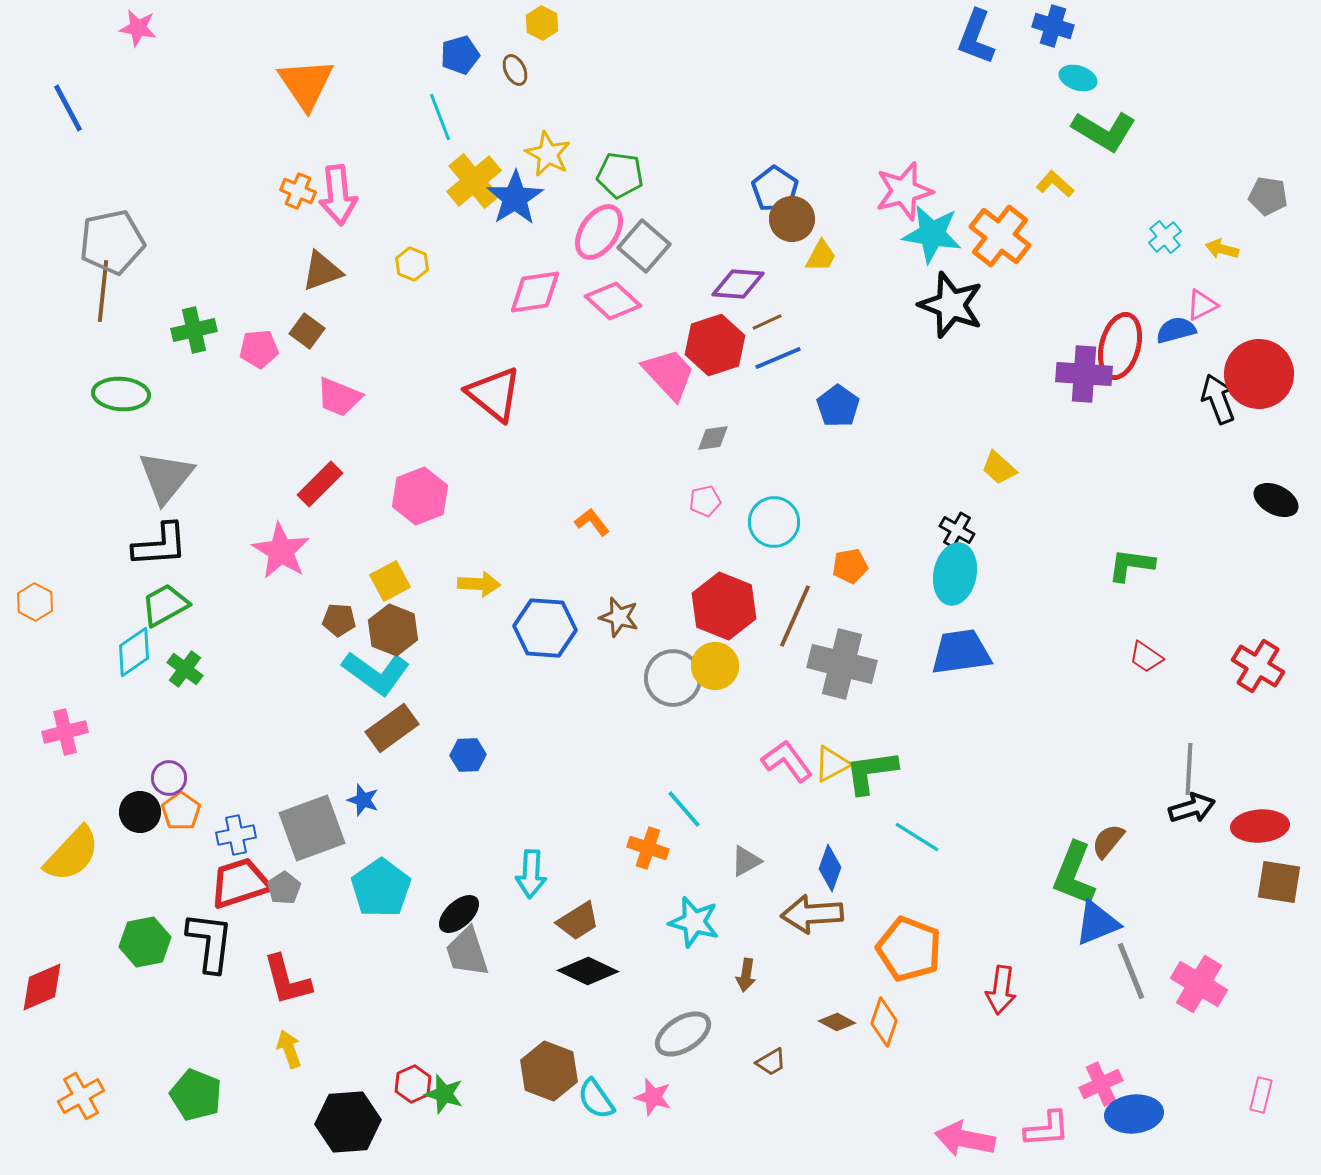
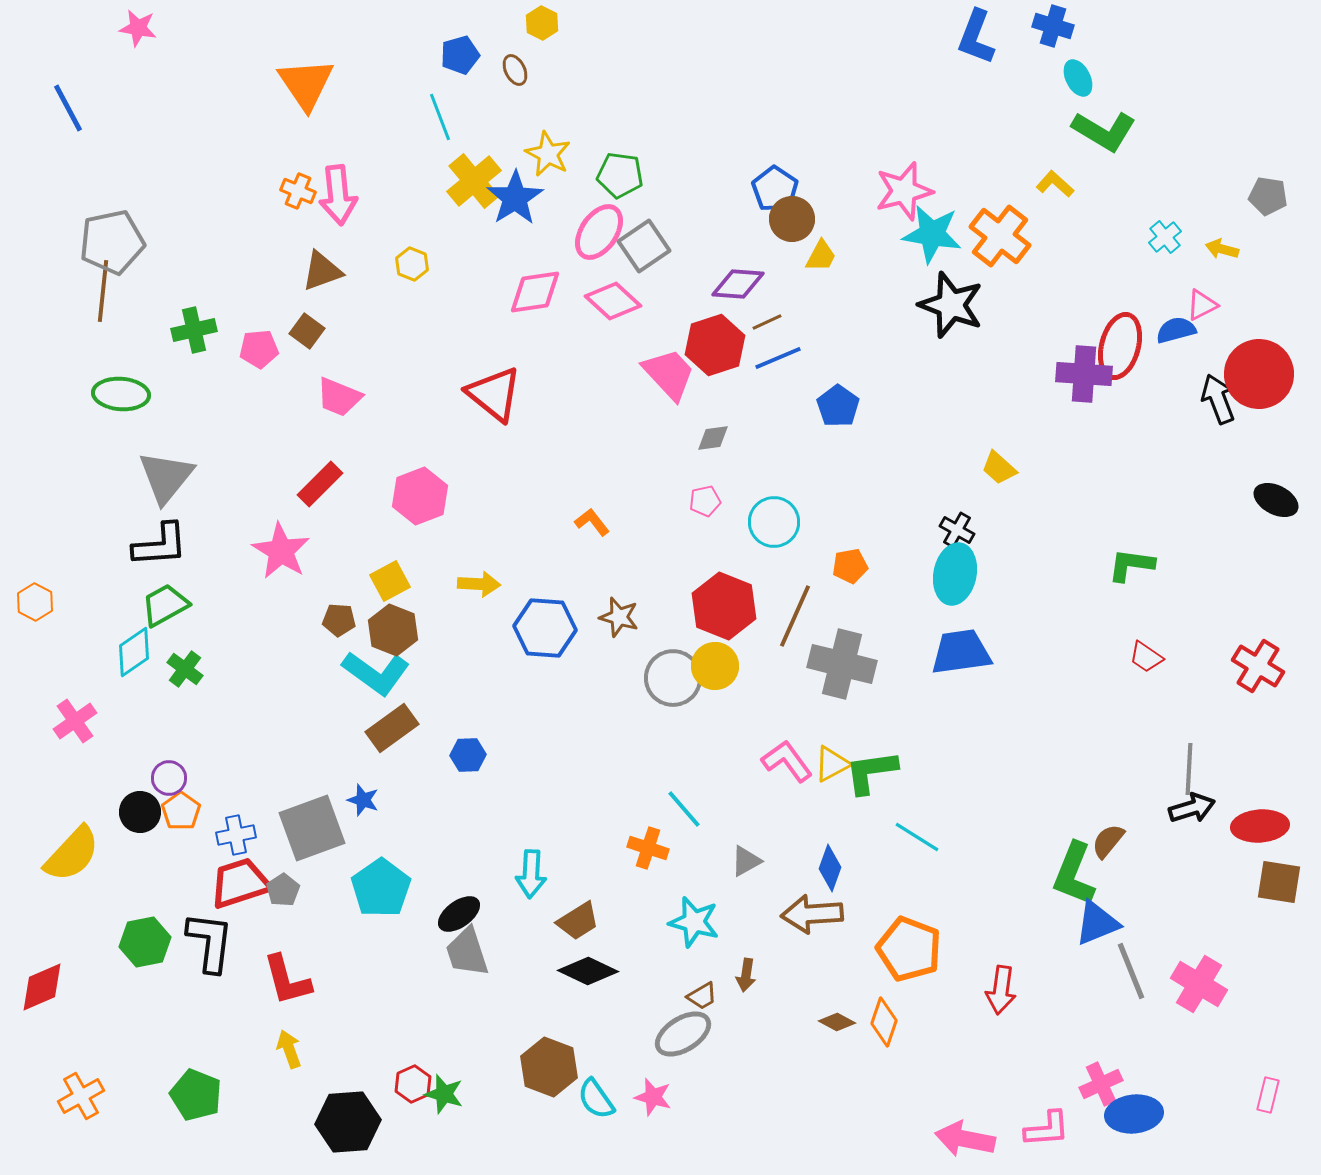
cyan ellipse at (1078, 78): rotated 45 degrees clockwise
gray square at (644, 246): rotated 15 degrees clockwise
pink cross at (65, 732): moved 10 px right, 11 px up; rotated 21 degrees counterclockwise
gray pentagon at (284, 888): moved 1 px left, 2 px down
black ellipse at (459, 914): rotated 6 degrees clockwise
brown trapezoid at (771, 1062): moved 69 px left, 66 px up
brown hexagon at (549, 1071): moved 4 px up
pink rectangle at (1261, 1095): moved 7 px right
